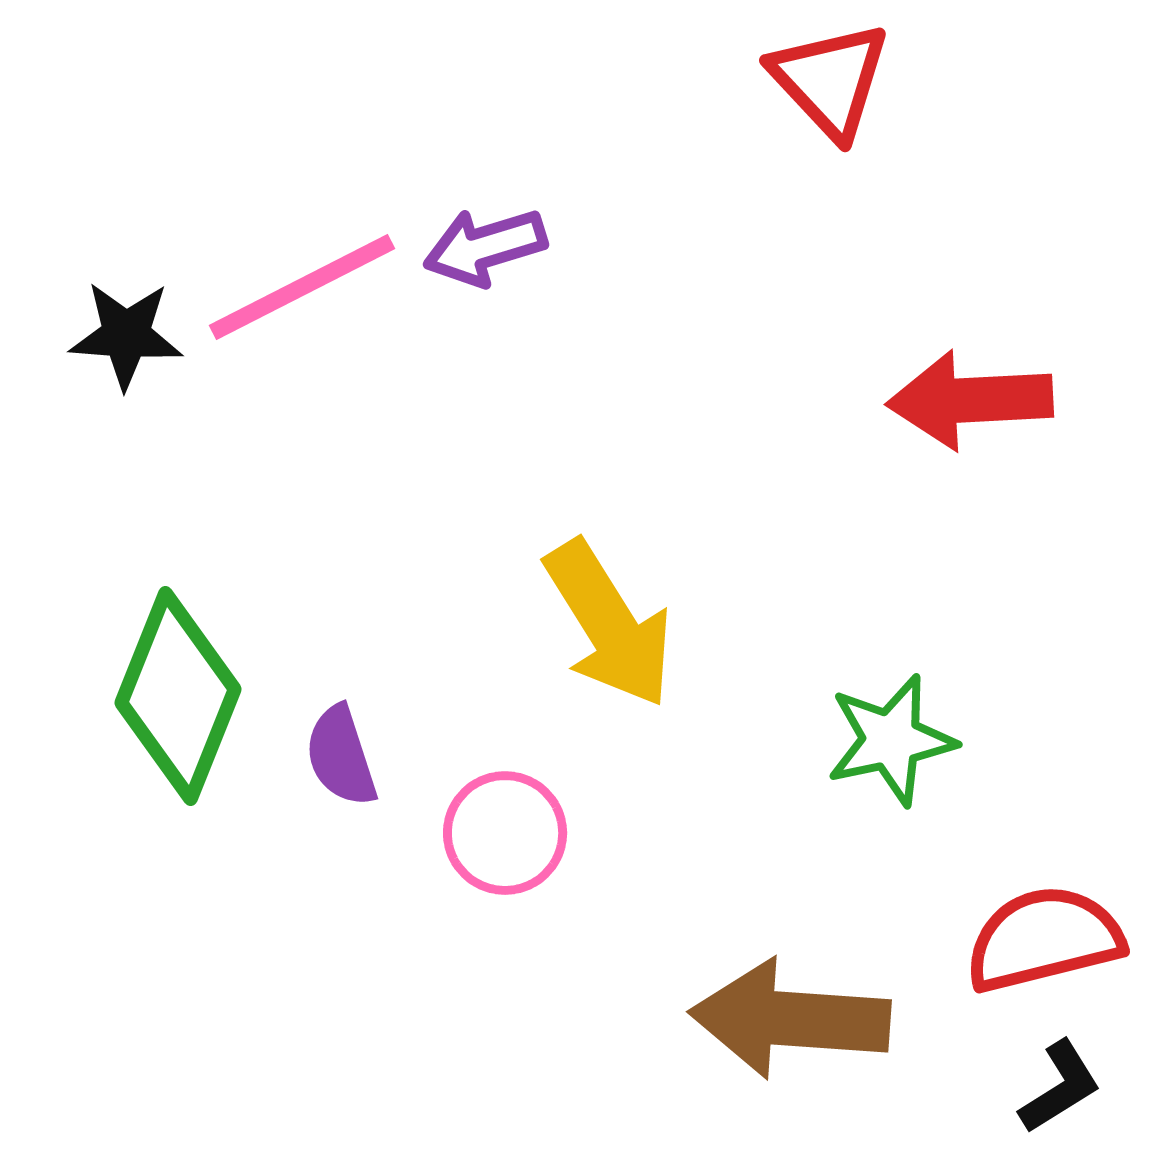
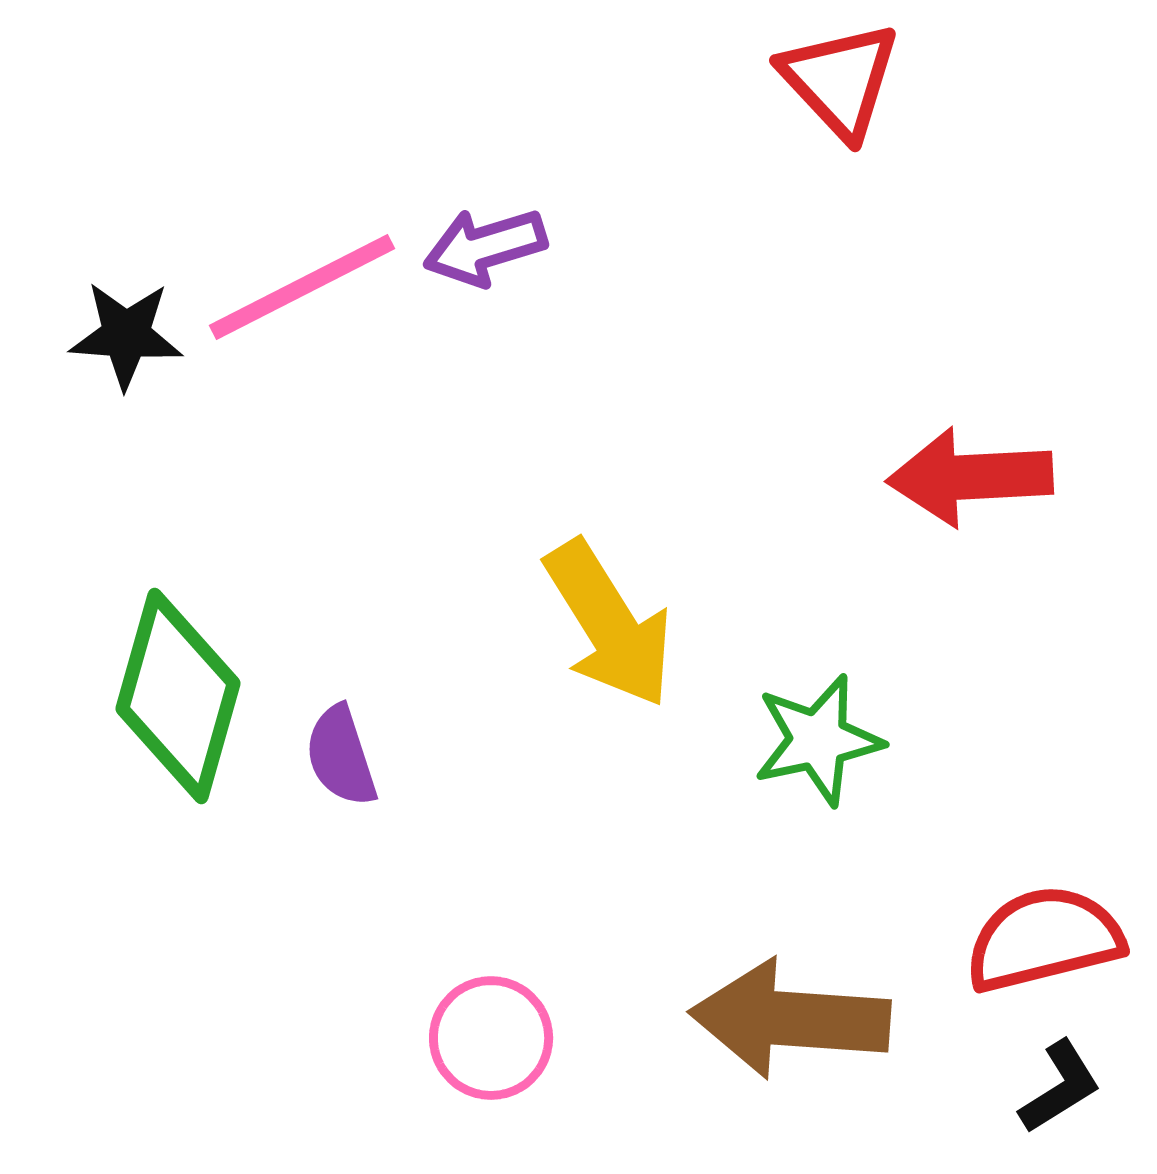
red triangle: moved 10 px right
red arrow: moved 77 px down
green diamond: rotated 6 degrees counterclockwise
green star: moved 73 px left
pink circle: moved 14 px left, 205 px down
